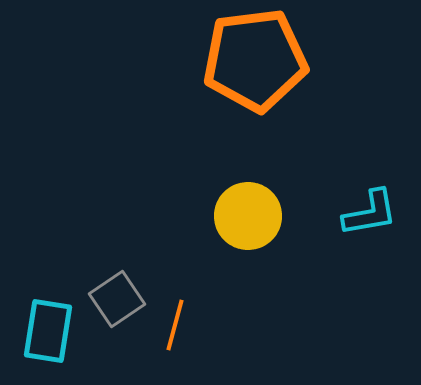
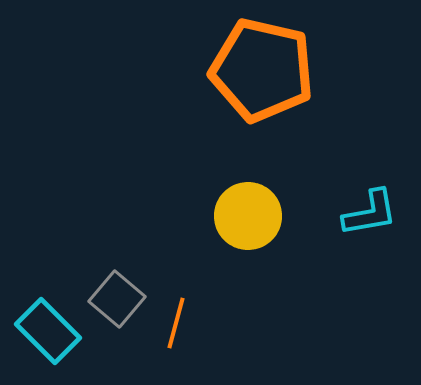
orange pentagon: moved 7 px right, 10 px down; rotated 20 degrees clockwise
gray square: rotated 16 degrees counterclockwise
orange line: moved 1 px right, 2 px up
cyan rectangle: rotated 54 degrees counterclockwise
